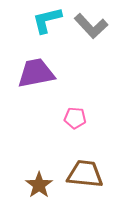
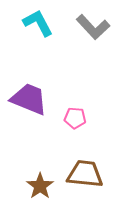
cyan L-shape: moved 9 px left, 3 px down; rotated 76 degrees clockwise
gray L-shape: moved 2 px right, 1 px down
purple trapezoid: moved 7 px left, 26 px down; rotated 33 degrees clockwise
brown star: moved 1 px right, 1 px down
